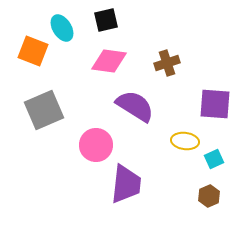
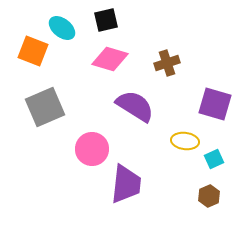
cyan ellipse: rotated 20 degrees counterclockwise
pink diamond: moved 1 px right, 2 px up; rotated 9 degrees clockwise
purple square: rotated 12 degrees clockwise
gray square: moved 1 px right, 3 px up
pink circle: moved 4 px left, 4 px down
